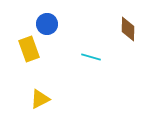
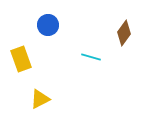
blue circle: moved 1 px right, 1 px down
brown diamond: moved 4 px left, 4 px down; rotated 35 degrees clockwise
yellow rectangle: moved 8 px left, 10 px down
